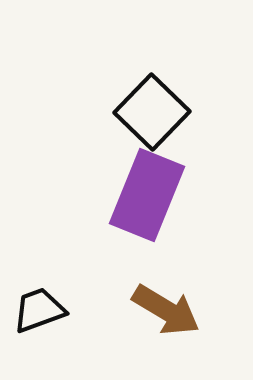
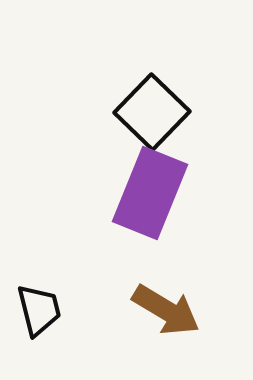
purple rectangle: moved 3 px right, 2 px up
black trapezoid: rotated 96 degrees clockwise
